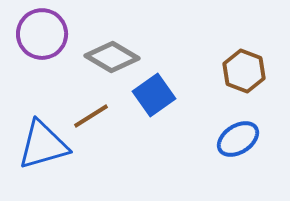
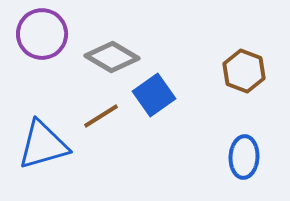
brown line: moved 10 px right
blue ellipse: moved 6 px right, 18 px down; rotated 54 degrees counterclockwise
